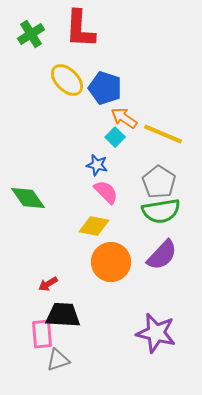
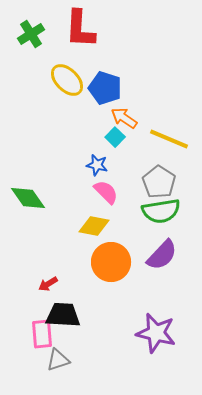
yellow line: moved 6 px right, 5 px down
